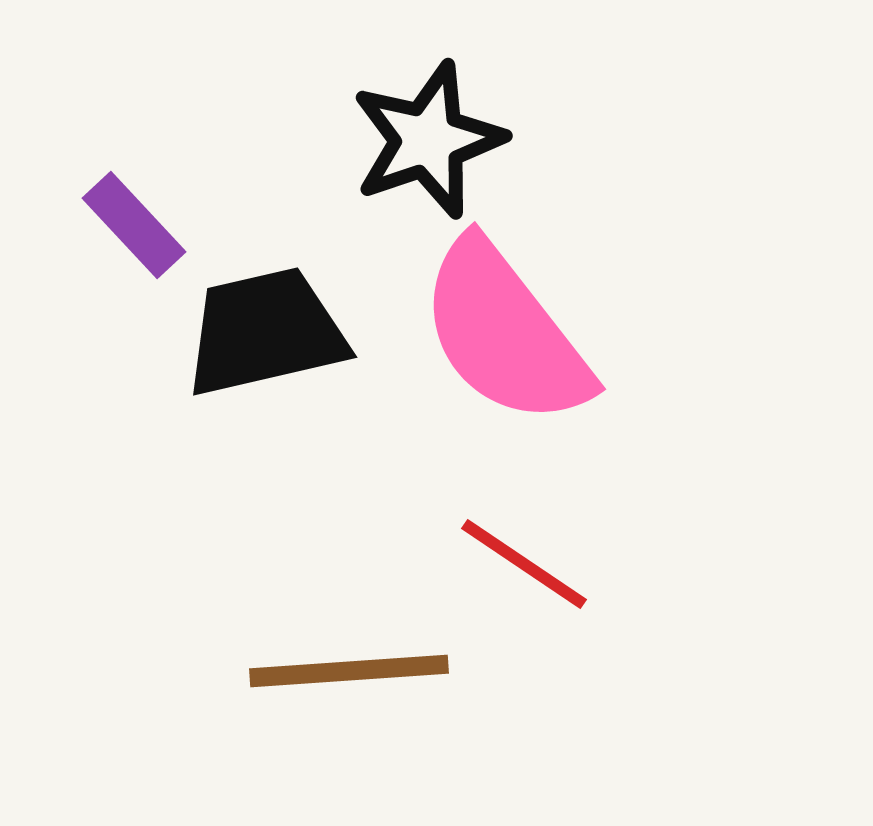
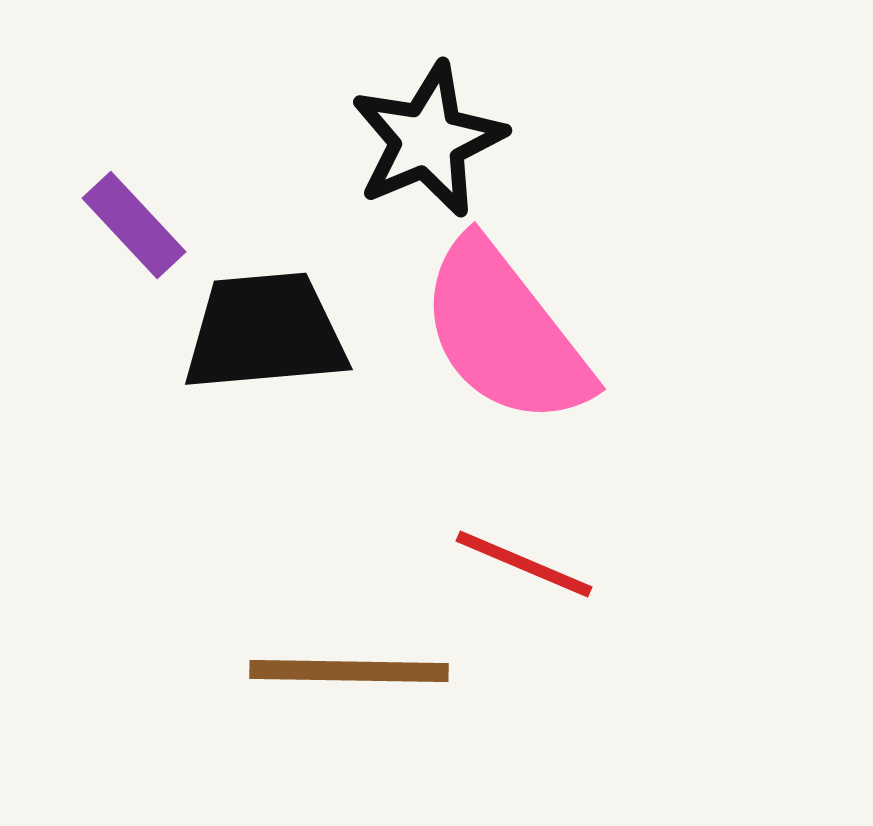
black star: rotated 4 degrees counterclockwise
black trapezoid: rotated 8 degrees clockwise
red line: rotated 11 degrees counterclockwise
brown line: rotated 5 degrees clockwise
